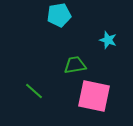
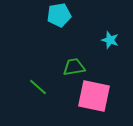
cyan star: moved 2 px right
green trapezoid: moved 1 px left, 2 px down
green line: moved 4 px right, 4 px up
